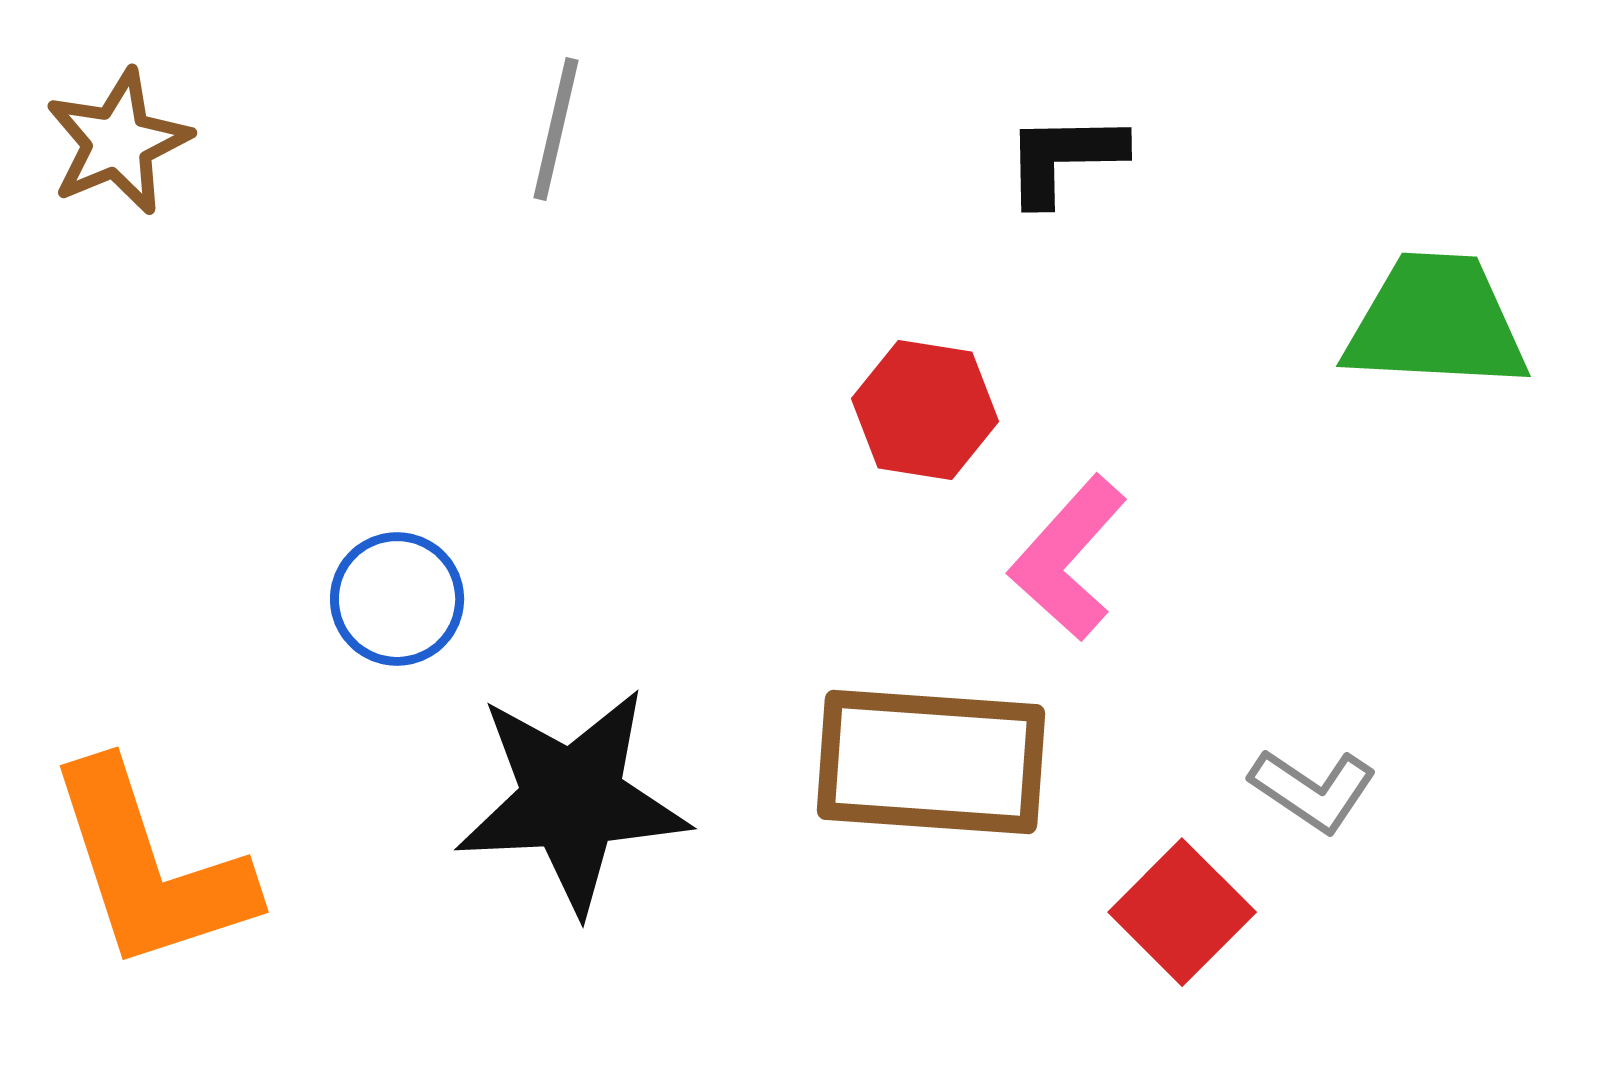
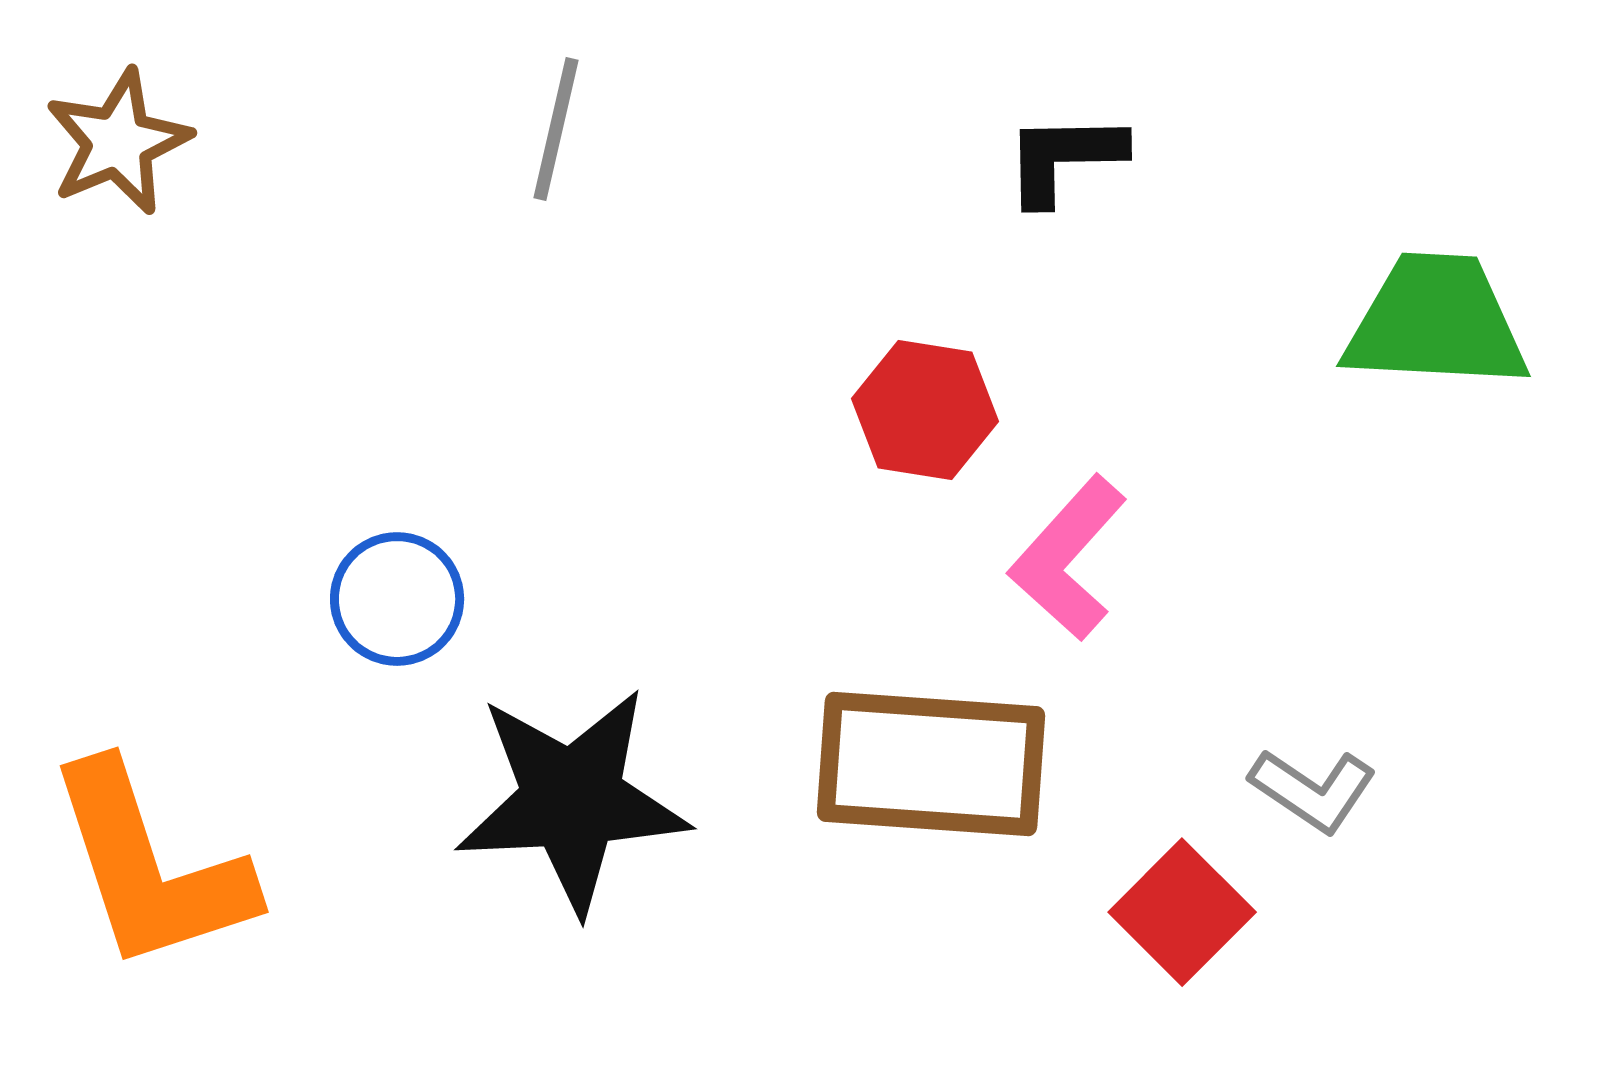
brown rectangle: moved 2 px down
